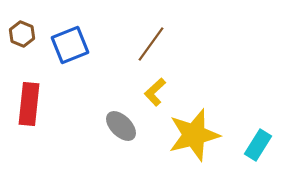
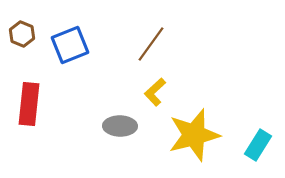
gray ellipse: moved 1 px left; rotated 44 degrees counterclockwise
